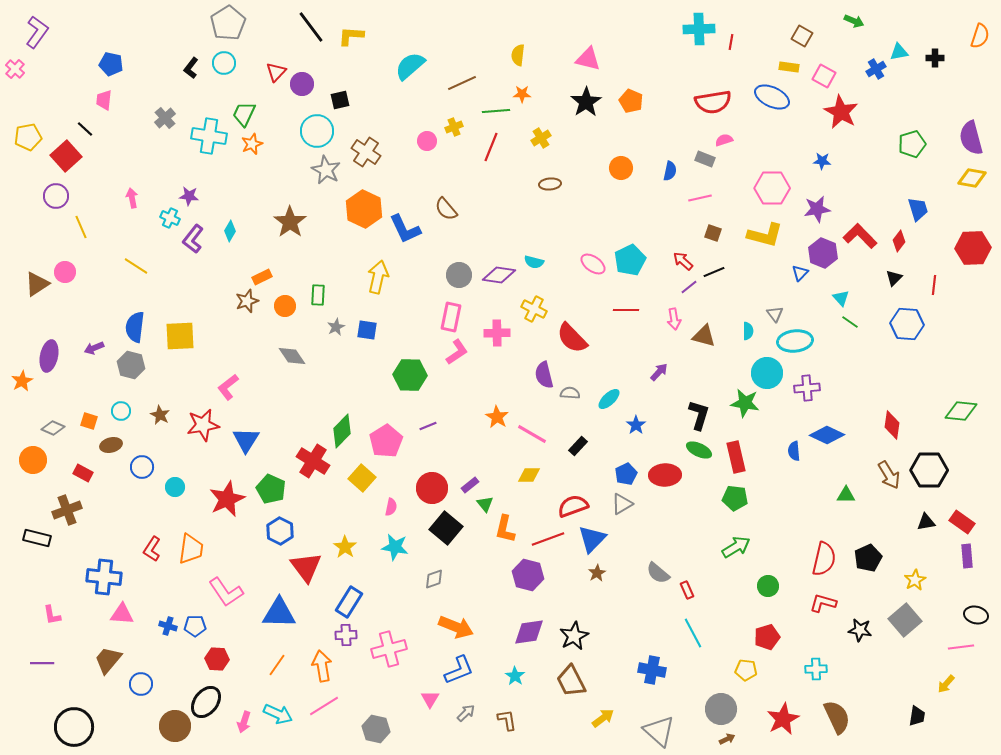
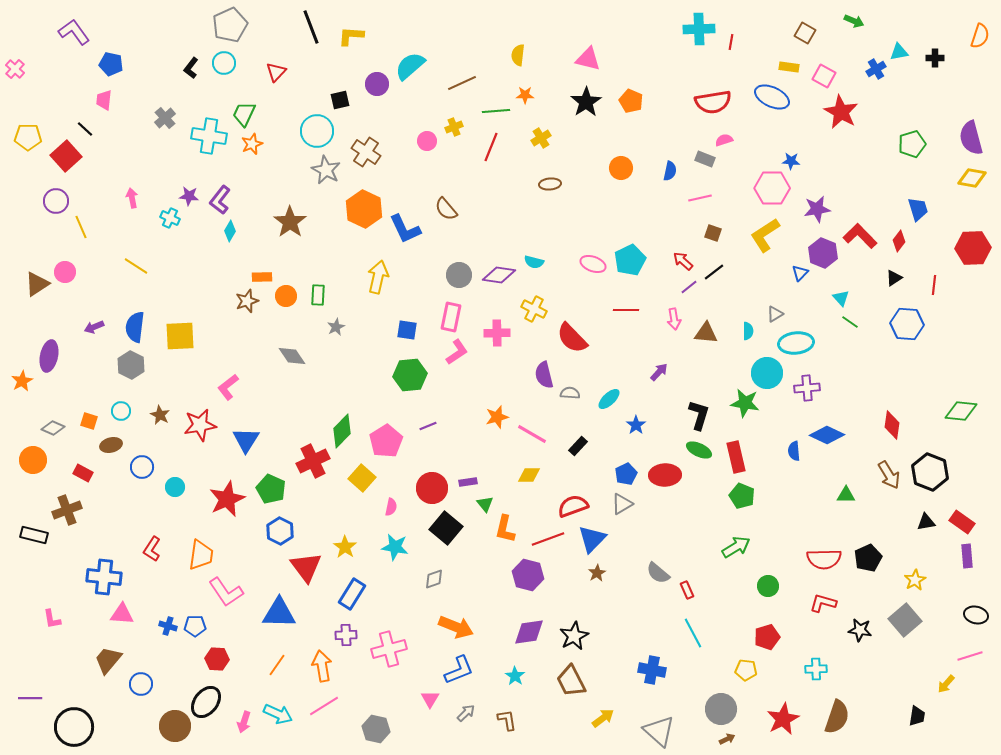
gray pentagon at (228, 23): moved 2 px right, 2 px down; rotated 8 degrees clockwise
black line at (311, 27): rotated 16 degrees clockwise
purple L-shape at (37, 32): moved 37 px right; rotated 72 degrees counterclockwise
brown square at (802, 36): moved 3 px right, 3 px up
purple circle at (302, 84): moved 75 px right
orange star at (522, 94): moved 3 px right, 1 px down
yellow pentagon at (28, 137): rotated 12 degrees clockwise
blue star at (822, 161): moved 31 px left
purple circle at (56, 196): moved 5 px down
yellow L-shape at (765, 235): rotated 132 degrees clockwise
purple L-shape at (193, 239): moved 27 px right, 39 px up
pink ellipse at (593, 264): rotated 15 degrees counterclockwise
black line at (714, 272): rotated 15 degrees counterclockwise
orange rectangle at (262, 277): rotated 24 degrees clockwise
black triangle at (894, 278): rotated 12 degrees clockwise
orange circle at (285, 306): moved 1 px right, 10 px up
gray triangle at (775, 314): rotated 36 degrees clockwise
blue square at (367, 330): moved 40 px right
brown triangle at (704, 336): moved 2 px right, 3 px up; rotated 10 degrees counterclockwise
cyan ellipse at (795, 341): moved 1 px right, 2 px down
purple arrow at (94, 348): moved 21 px up
gray hexagon at (131, 365): rotated 12 degrees clockwise
green hexagon at (410, 375): rotated 8 degrees counterclockwise
orange star at (497, 417): rotated 25 degrees clockwise
red star at (203, 425): moved 3 px left
red cross at (313, 461): rotated 32 degrees clockwise
black hexagon at (929, 470): moved 1 px right, 2 px down; rotated 21 degrees clockwise
purple rectangle at (470, 485): moved 2 px left, 3 px up; rotated 30 degrees clockwise
green pentagon at (735, 498): moved 7 px right, 2 px up; rotated 15 degrees clockwise
black rectangle at (37, 538): moved 3 px left, 3 px up
orange trapezoid at (191, 549): moved 10 px right, 6 px down
red semicircle at (824, 559): rotated 76 degrees clockwise
blue rectangle at (349, 602): moved 3 px right, 8 px up
pink L-shape at (52, 615): moved 4 px down
pink line at (961, 647): moved 9 px right, 9 px down; rotated 10 degrees counterclockwise
purple line at (42, 663): moved 12 px left, 35 px down
brown semicircle at (837, 717): rotated 44 degrees clockwise
